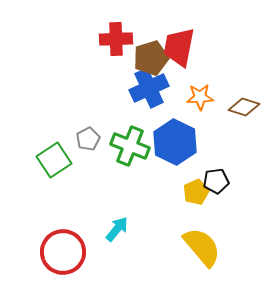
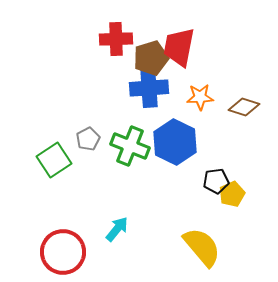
blue cross: rotated 21 degrees clockwise
yellow pentagon: moved 36 px right, 2 px down
